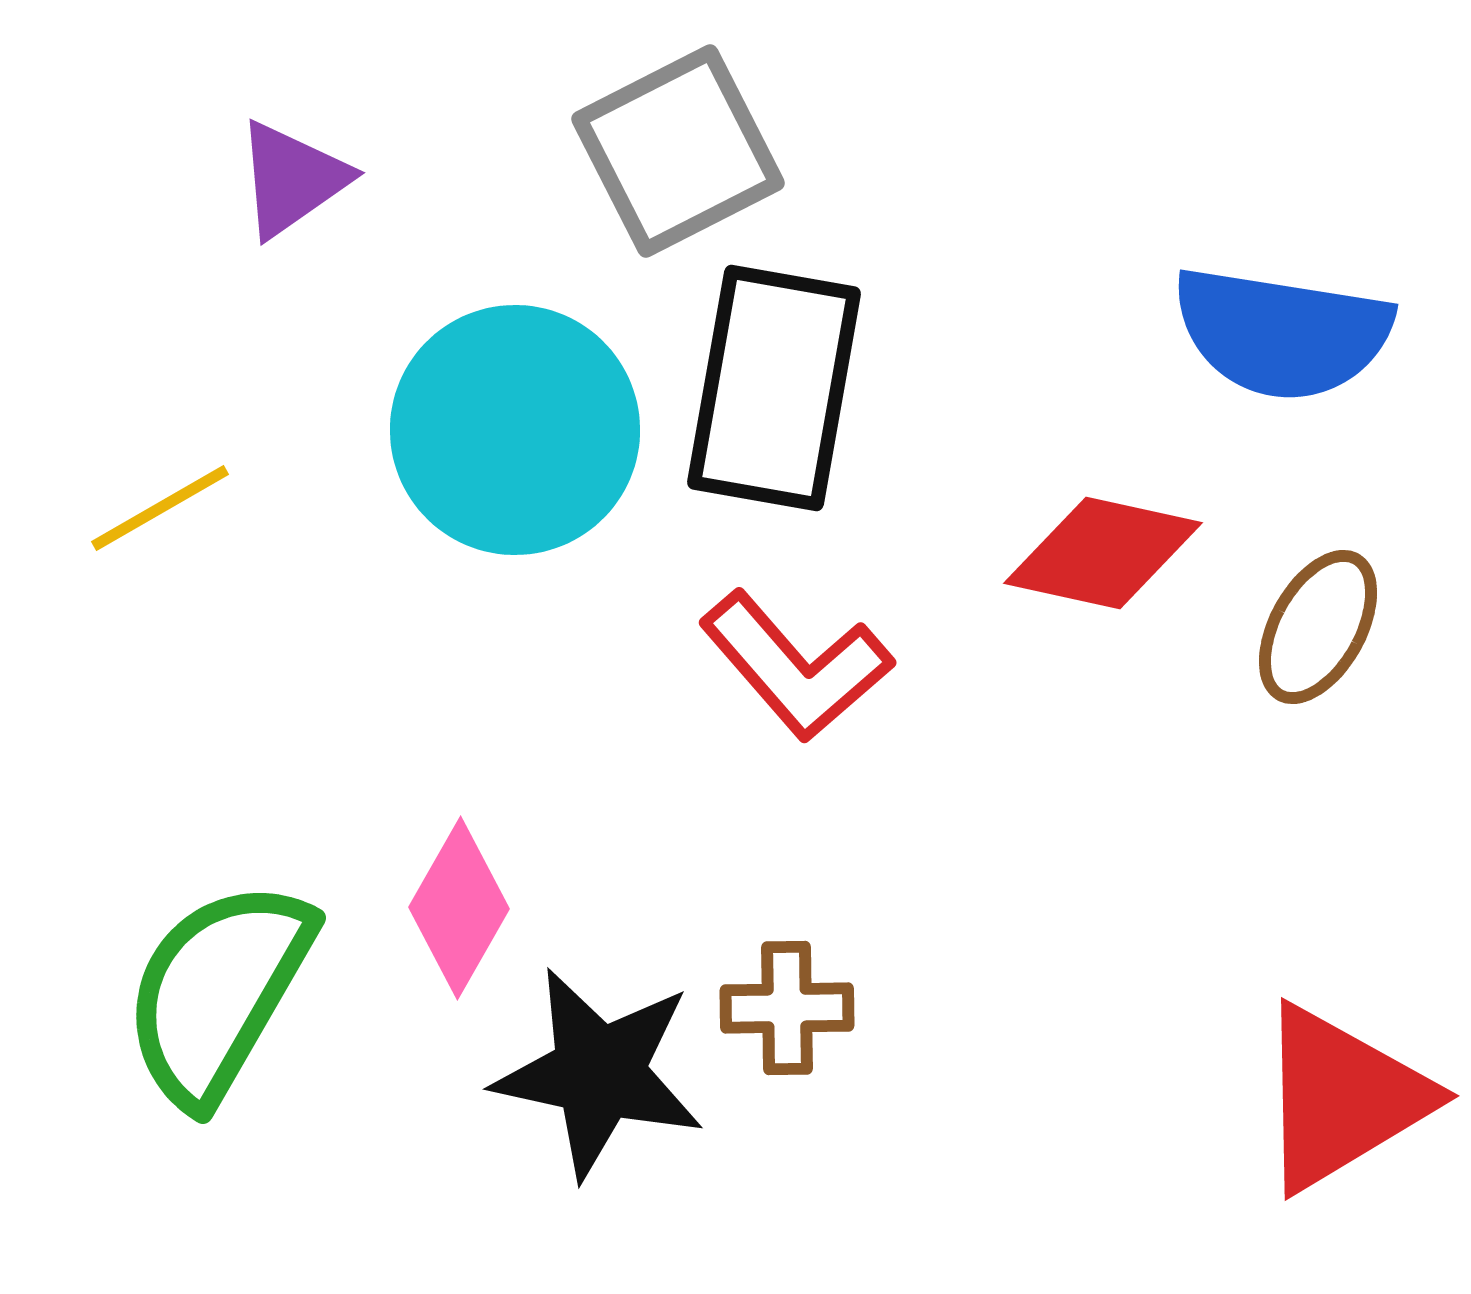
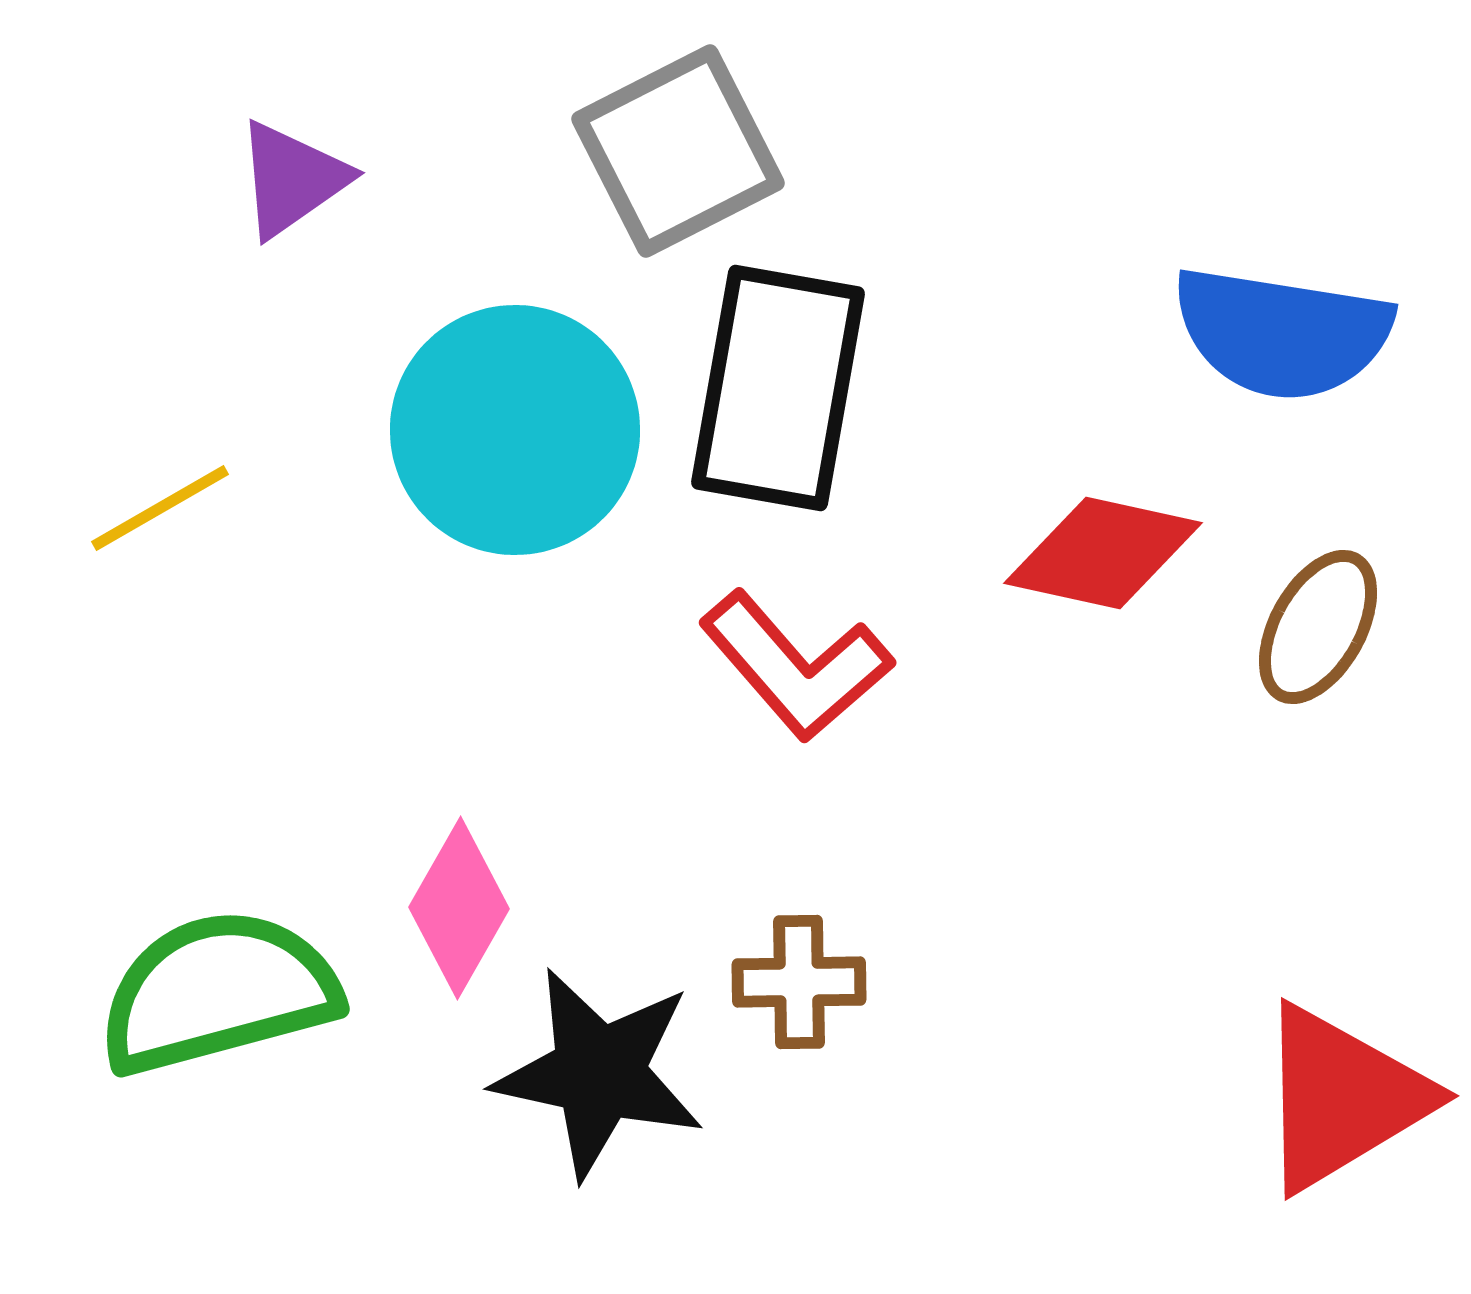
black rectangle: moved 4 px right
green semicircle: rotated 45 degrees clockwise
brown cross: moved 12 px right, 26 px up
